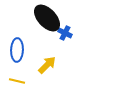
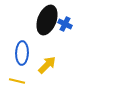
black ellipse: moved 2 px down; rotated 64 degrees clockwise
blue cross: moved 9 px up
blue ellipse: moved 5 px right, 3 px down
